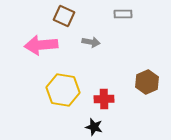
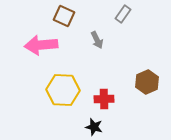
gray rectangle: rotated 54 degrees counterclockwise
gray arrow: moved 6 px right, 2 px up; rotated 54 degrees clockwise
yellow hexagon: rotated 8 degrees counterclockwise
